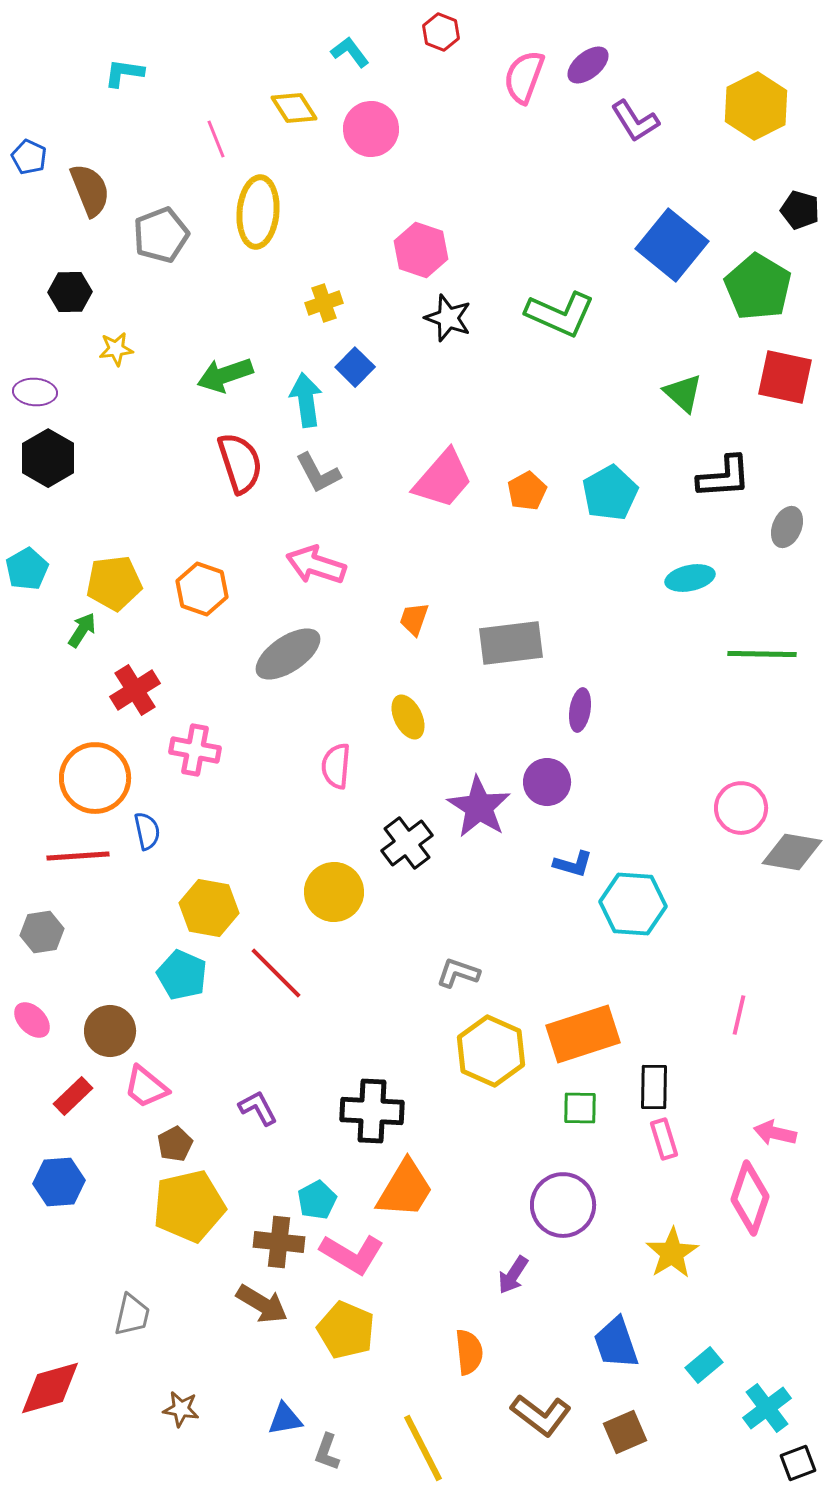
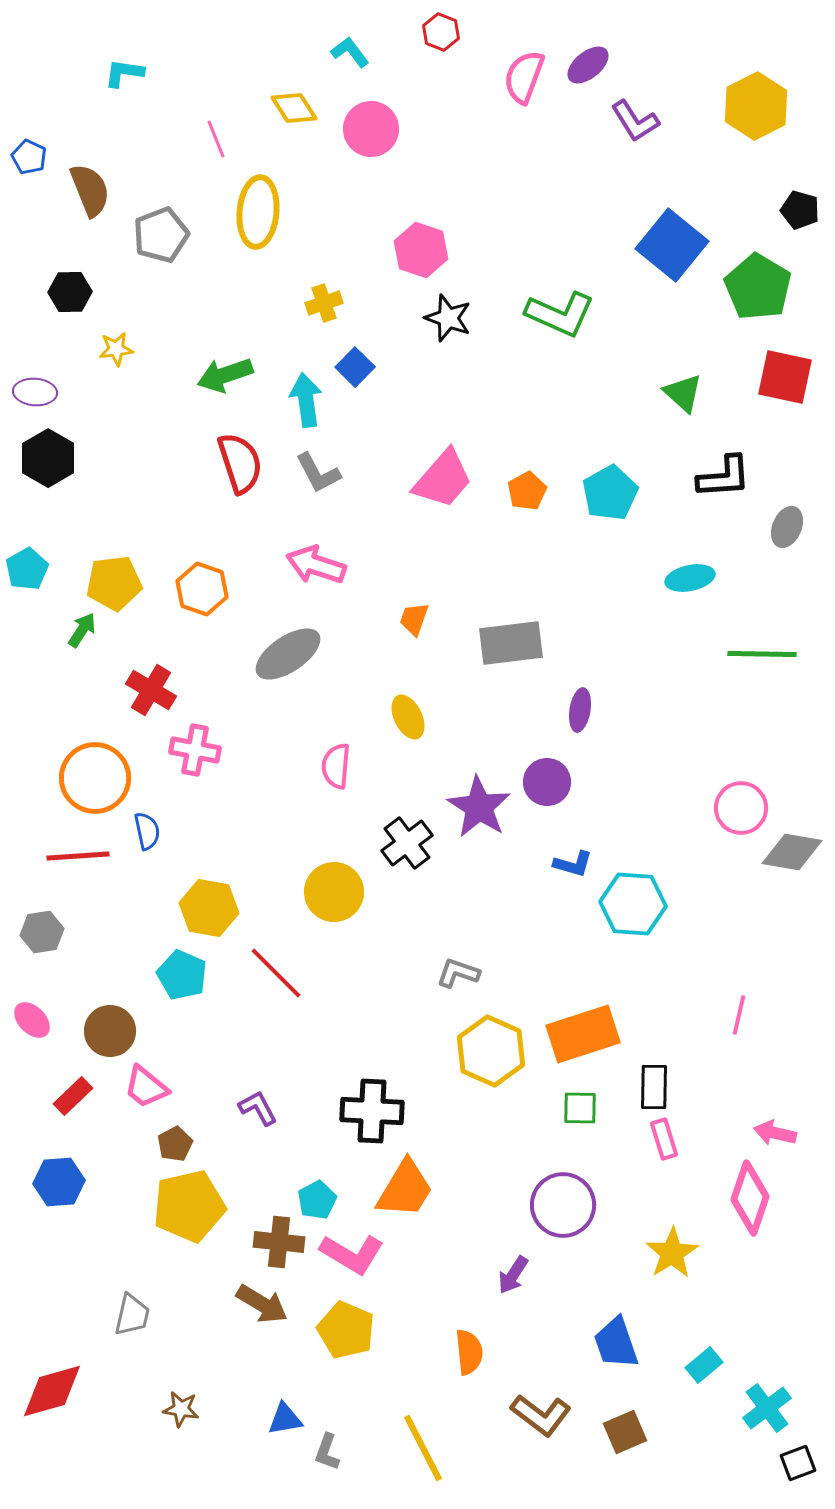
red cross at (135, 690): moved 16 px right; rotated 27 degrees counterclockwise
red diamond at (50, 1388): moved 2 px right, 3 px down
